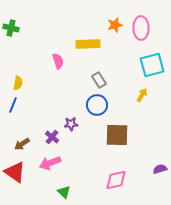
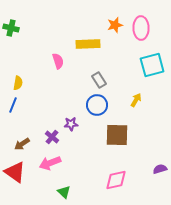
yellow arrow: moved 6 px left, 5 px down
